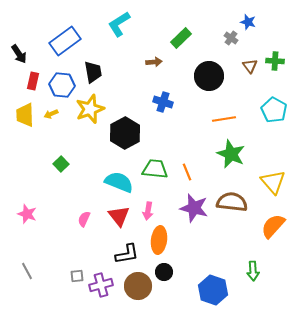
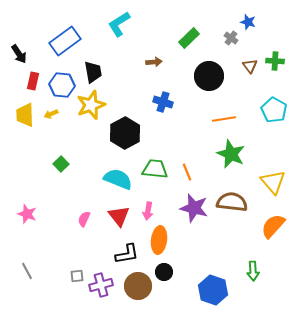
green rectangle at (181, 38): moved 8 px right
yellow star at (90, 109): moved 1 px right, 4 px up
cyan semicircle at (119, 182): moved 1 px left, 3 px up
